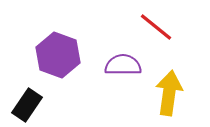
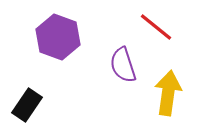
purple hexagon: moved 18 px up
purple semicircle: rotated 108 degrees counterclockwise
yellow arrow: moved 1 px left
